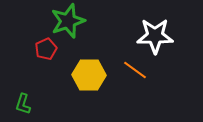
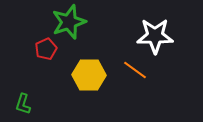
green star: moved 1 px right, 1 px down
